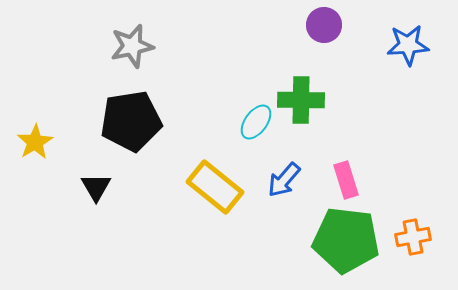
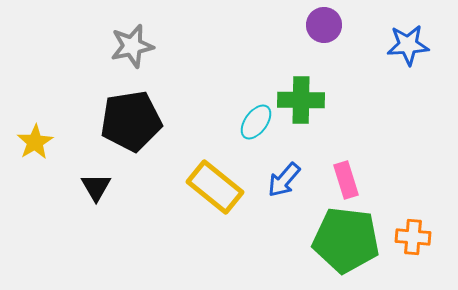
orange cross: rotated 16 degrees clockwise
